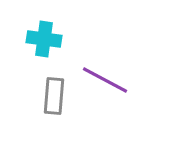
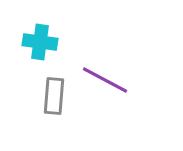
cyan cross: moved 4 px left, 3 px down
